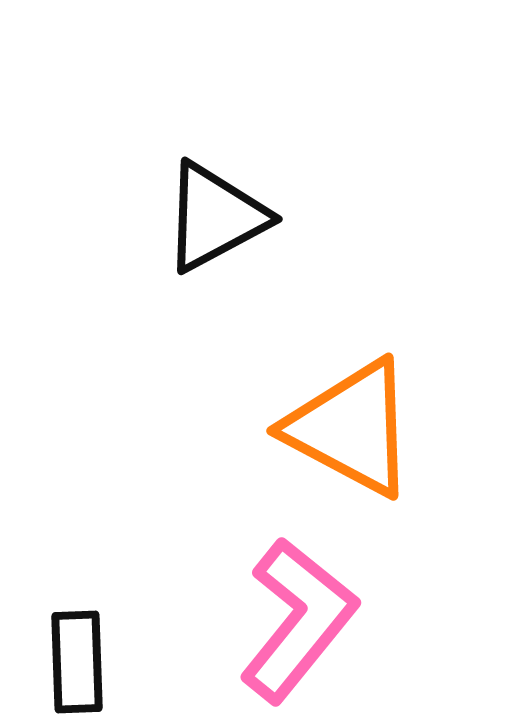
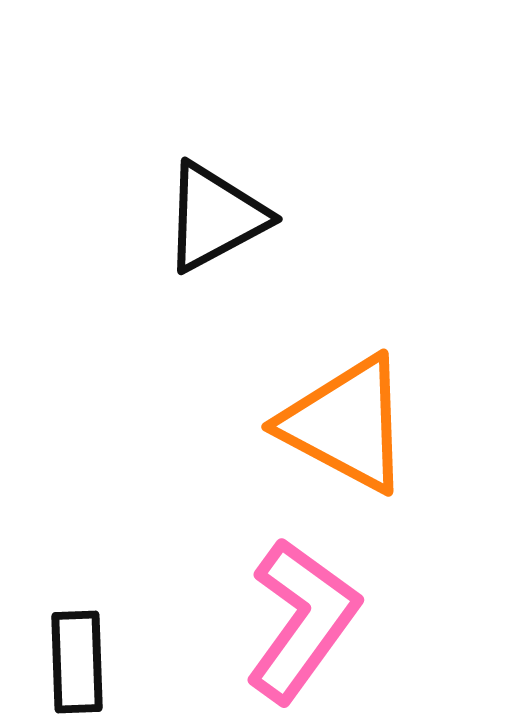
orange triangle: moved 5 px left, 4 px up
pink L-shape: moved 4 px right; rotated 3 degrees counterclockwise
